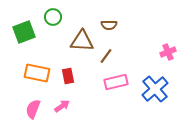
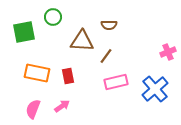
green square: rotated 10 degrees clockwise
